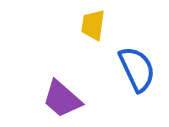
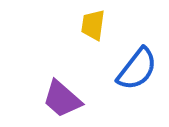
blue semicircle: rotated 63 degrees clockwise
